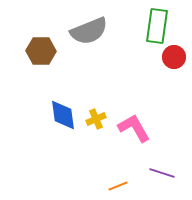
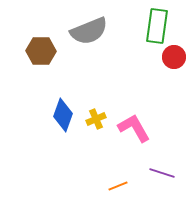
blue diamond: rotated 28 degrees clockwise
